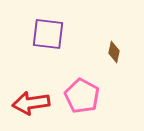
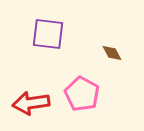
brown diamond: moved 2 px left, 1 px down; rotated 40 degrees counterclockwise
pink pentagon: moved 2 px up
